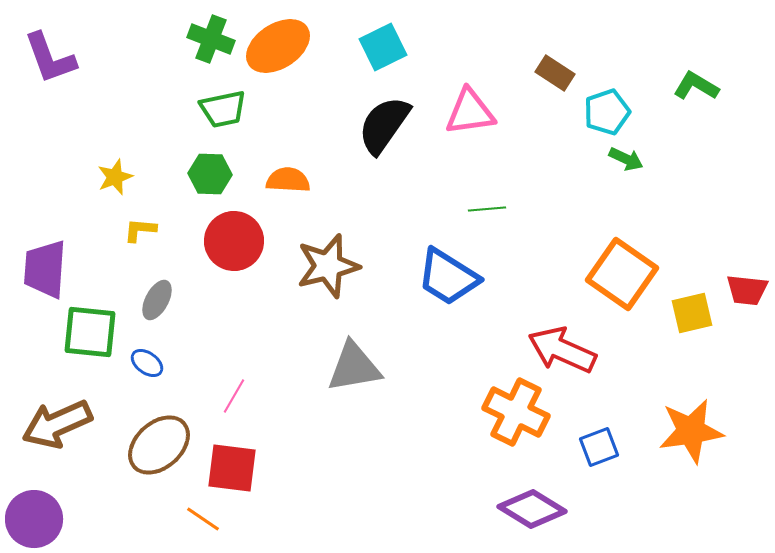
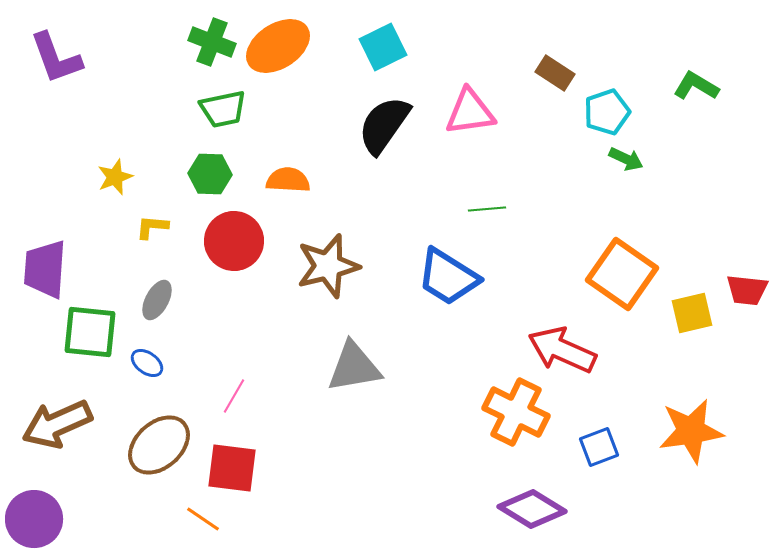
green cross: moved 1 px right, 3 px down
purple L-shape: moved 6 px right
yellow L-shape: moved 12 px right, 3 px up
